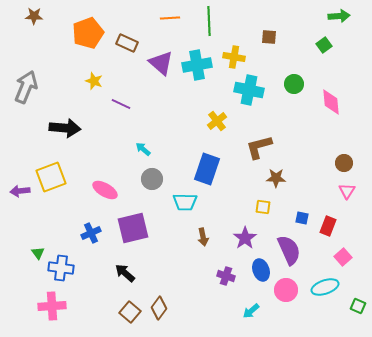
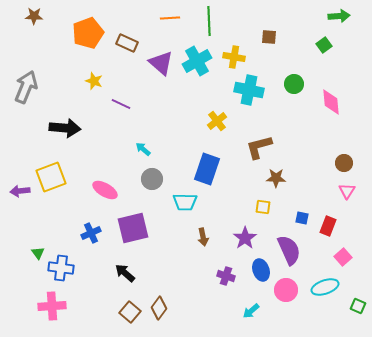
cyan cross at (197, 65): moved 4 px up; rotated 20 degrees counterclockwise
